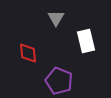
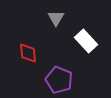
white rectangle: rotated 30 degrees counterclockwise
purple pentagon: moved 1 px up
